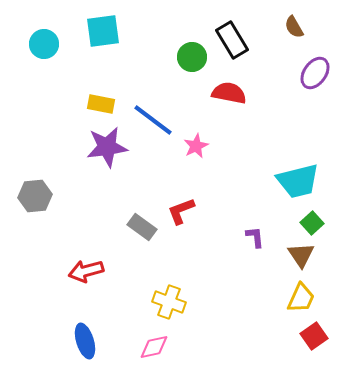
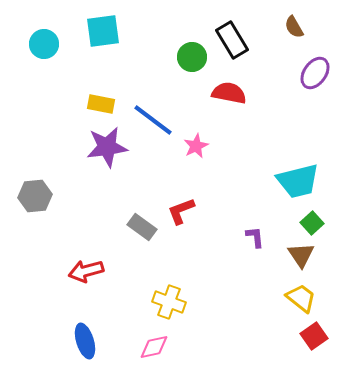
yellow trapezoid: rotated 76 degrees counterclockwise
